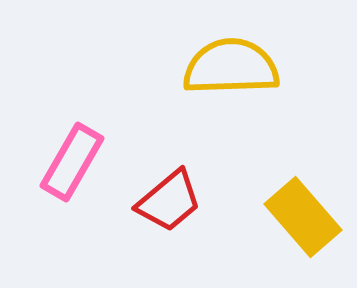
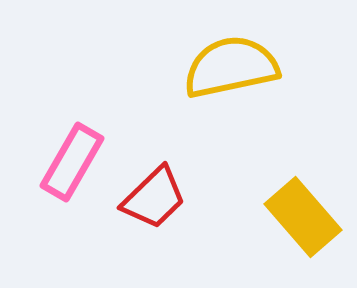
yellow semicircle: rotated 10 degrees counterclockwise
red trapezoid: moved 15 px left, 3 px up; rotated 4 degrees counterclockwise
